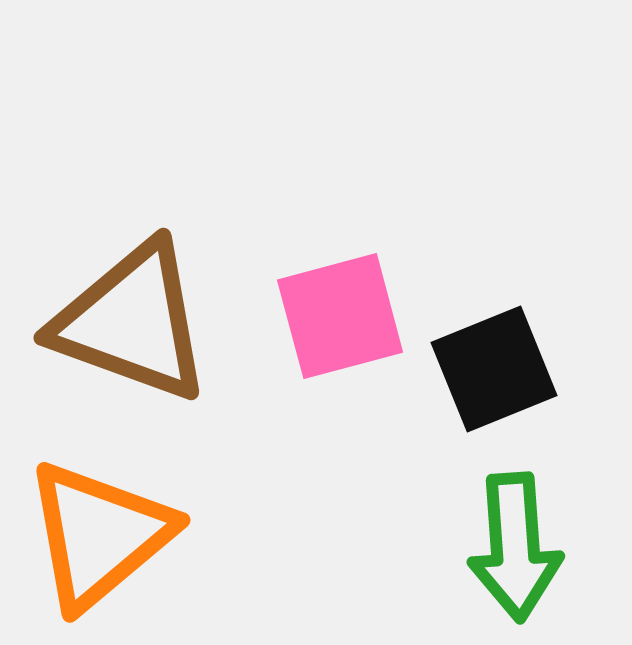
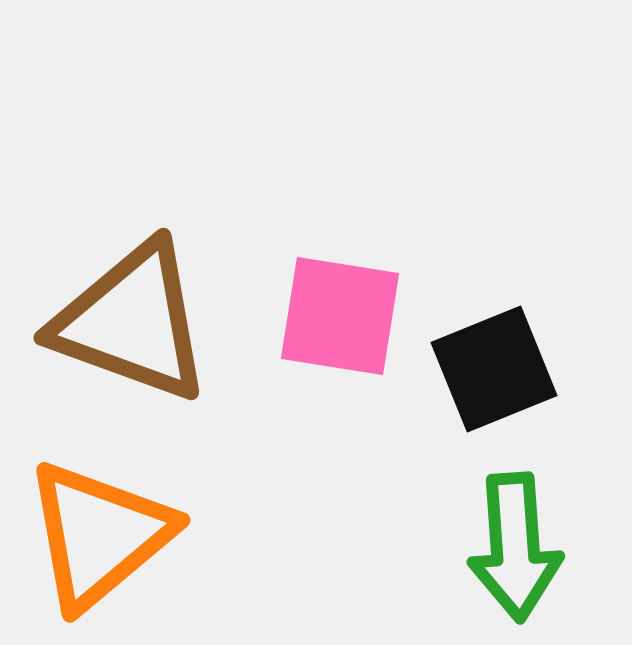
pink square: rotated 24 degrees clockwise
